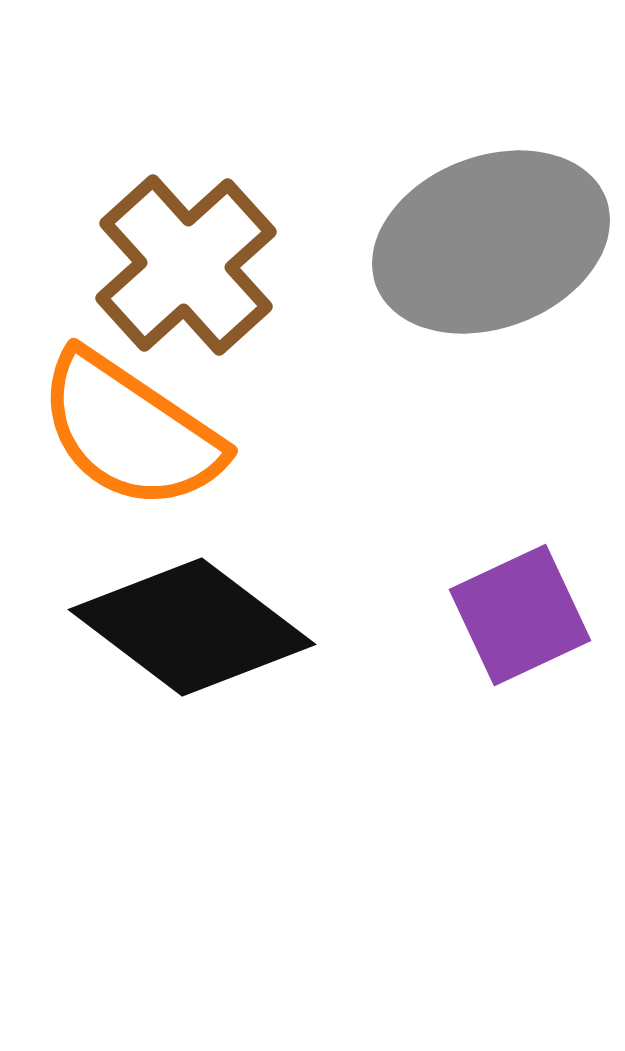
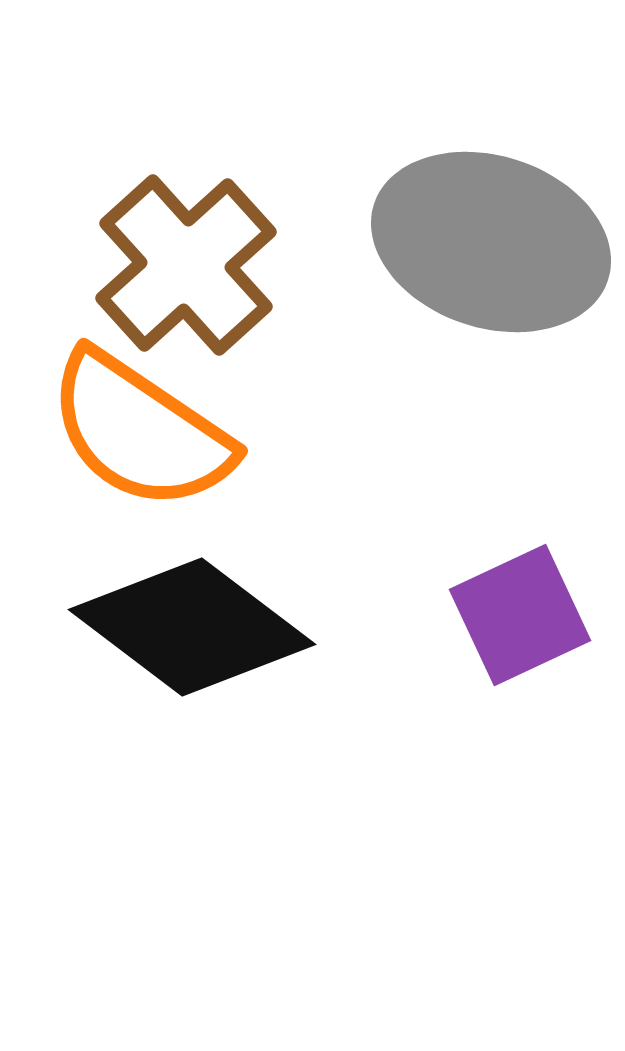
gray ellipse: rotated 39 degrees clockwise
orange semicircle: moved 10 px right
